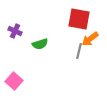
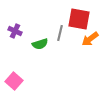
gray line: moved 19 px left, 18 px up
